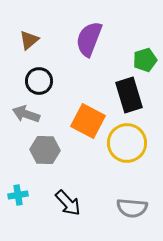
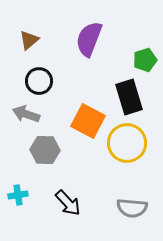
black rectangle: moved 2 px down
